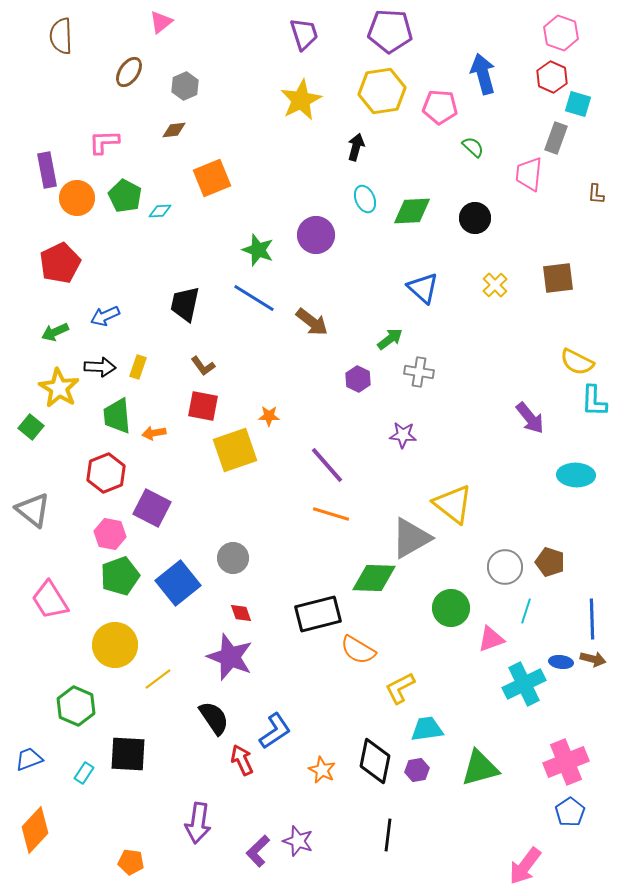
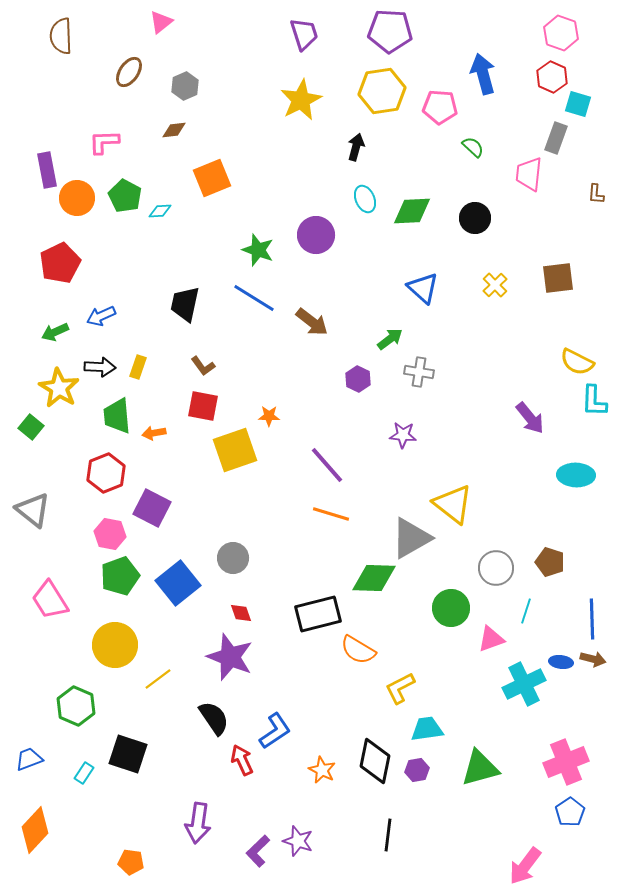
blue arrow at (105, 316): moved 4 px left
gray circle at (505, 567): moved 9 px left, 1 px down
black square at (128, 754): rotated 15 degrees clockwise
